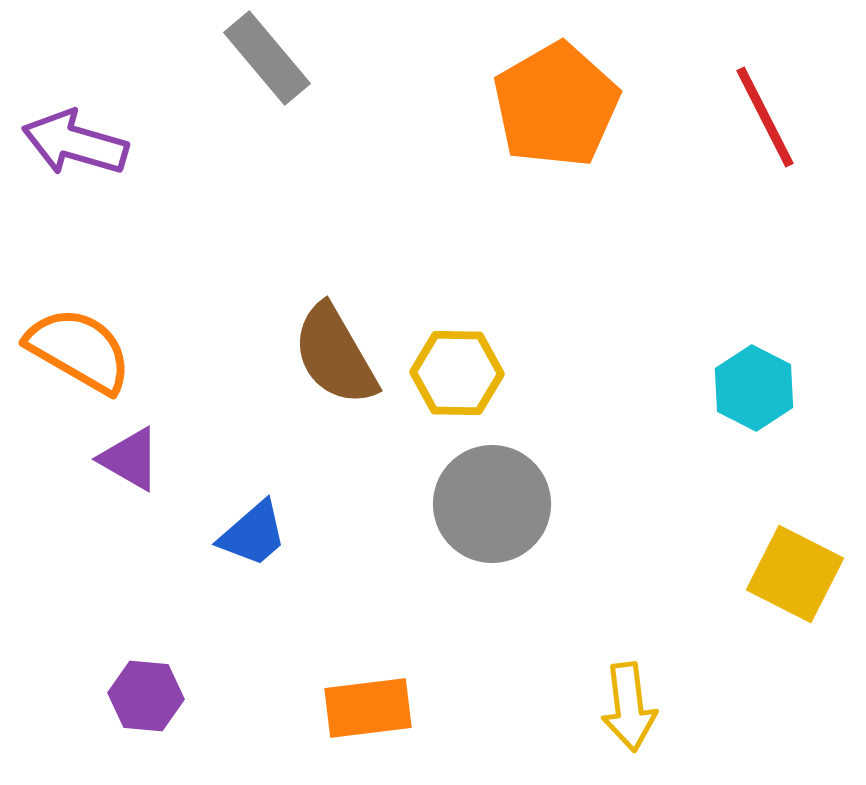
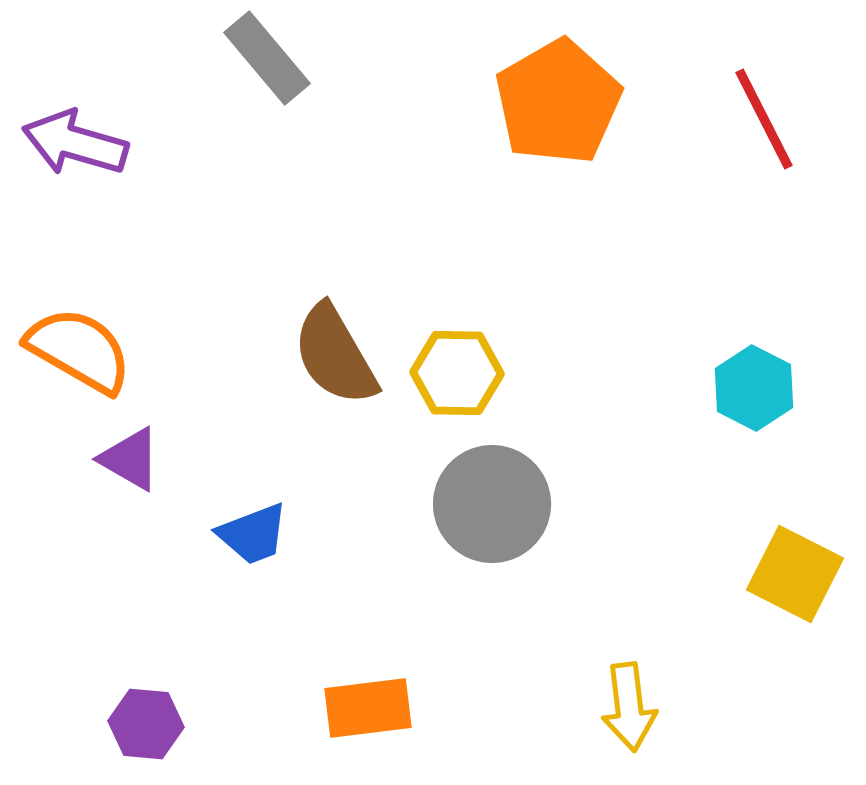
orange pentagon: moved 2 px right, 3 px up
red line: moved 1 px left, 2 px down
blue trapezoid: rotated 20 degrees clockwise
purple hexagon: moved 28 px down
